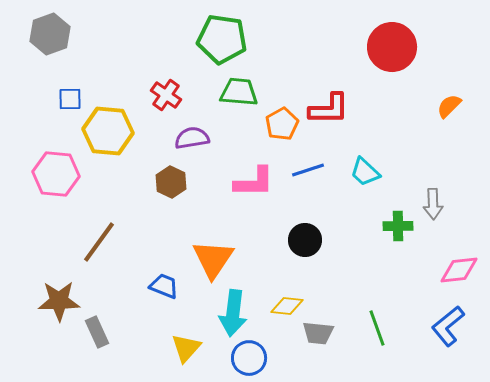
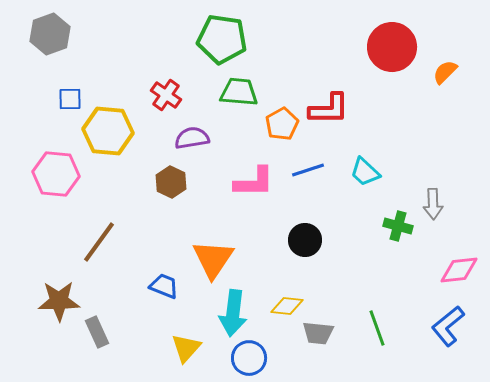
orange semicircle: moved 4 px left, 34 px up
green cross: rotated 16 degrees clockwise
